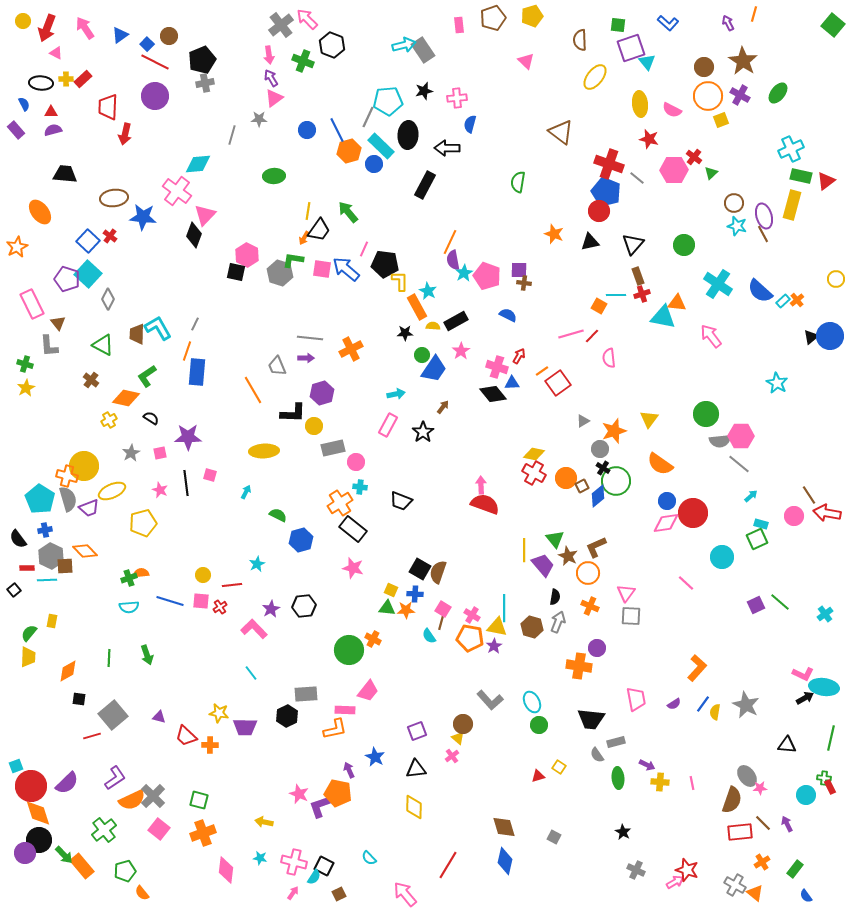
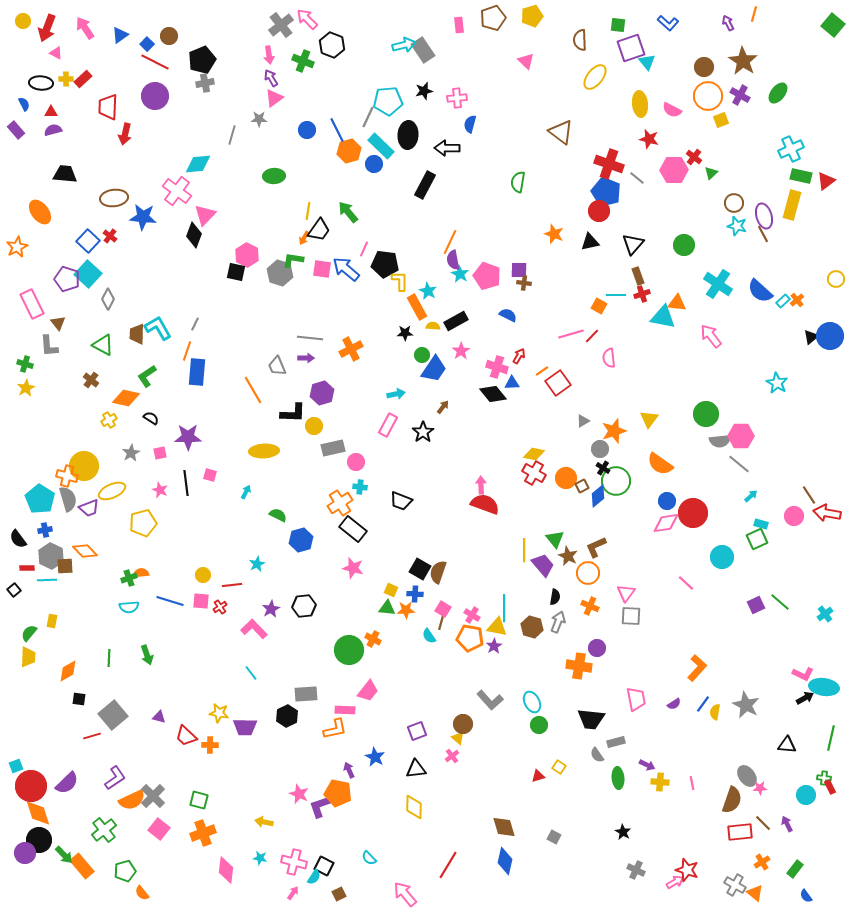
cyan star at (464, 273): moved 4 px left, 1 px down; rotated 12 degrees counterclockwise
